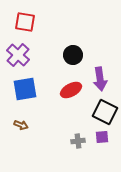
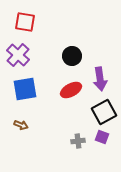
black circle: moved 1 px left, 1 px down
black square: moved 1 px left; rotated 35 degrees clockwise
purple square: rotated 24 degrees clockwise
